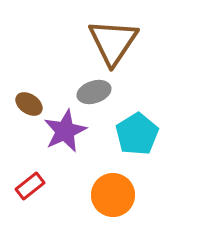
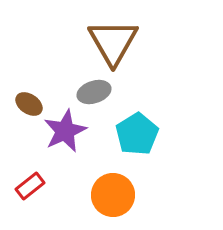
brown triangle: rotated 4 degrees counterclockwise
